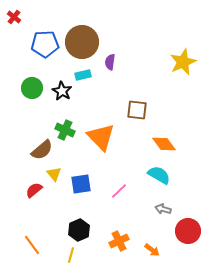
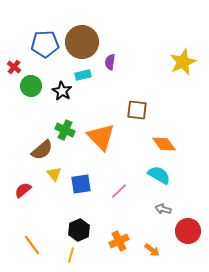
red cross: moved 50 px down
green circle: moved 1 px left, 2 px up
red semicircle: moved 11 px left
